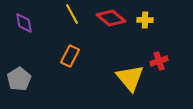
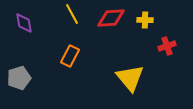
red diamond: rotated 44 degrees counterclockwise
red cross: moved 8 px right, 15 px up
gray pentagon: moved 1 px up; rotated 15 degrees clockwise
